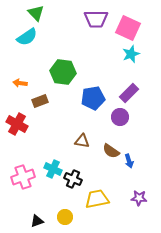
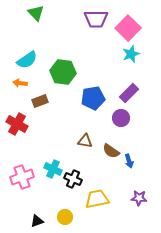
pink square: rotated 20 degrees clockwise
cyan semicircle: moved 23 px down
purple circle: moved 1 px right, 1 px down
brown triangle: moved 3 px right
pink cross: moved 1 px left
